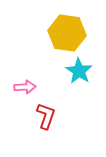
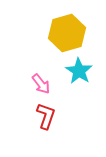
yellow hexagon: rotated 24 degrees counterclockwise
pink arrow: moved 16 px right, 3 px up; rotated 55 degrees clockwise
